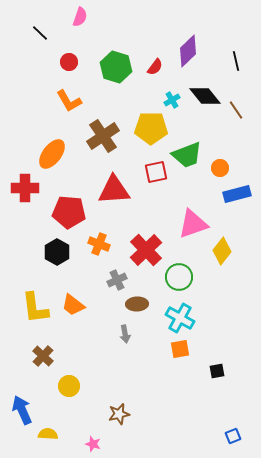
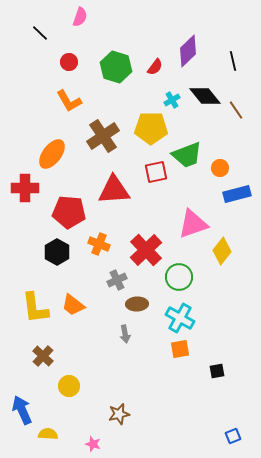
black line at (236, 61): moved 3 px left
